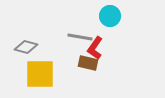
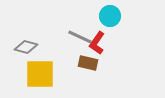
gray line: rotated 15 degrees clockwise
red L-shape: moved 2 px right, 5 px up
